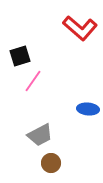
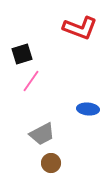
red L-shape: rotated 20 degrees counterclockwise
black square: moved 2 px right, 2 px up
pink line: moved 2 px left
gray trapezoid: moved 2 px right, 1 px up
